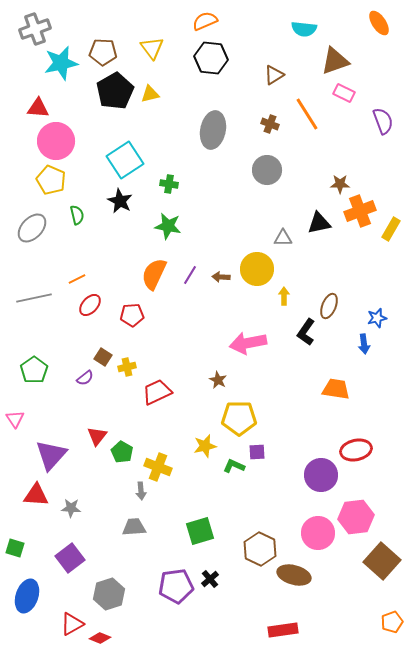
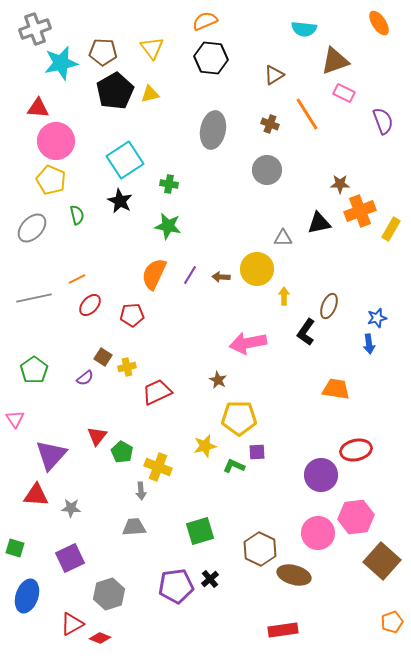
blue arrow at (364, 344): moved 5 px right
purple square at (70, 558): rotated 12 degrees clockwise
